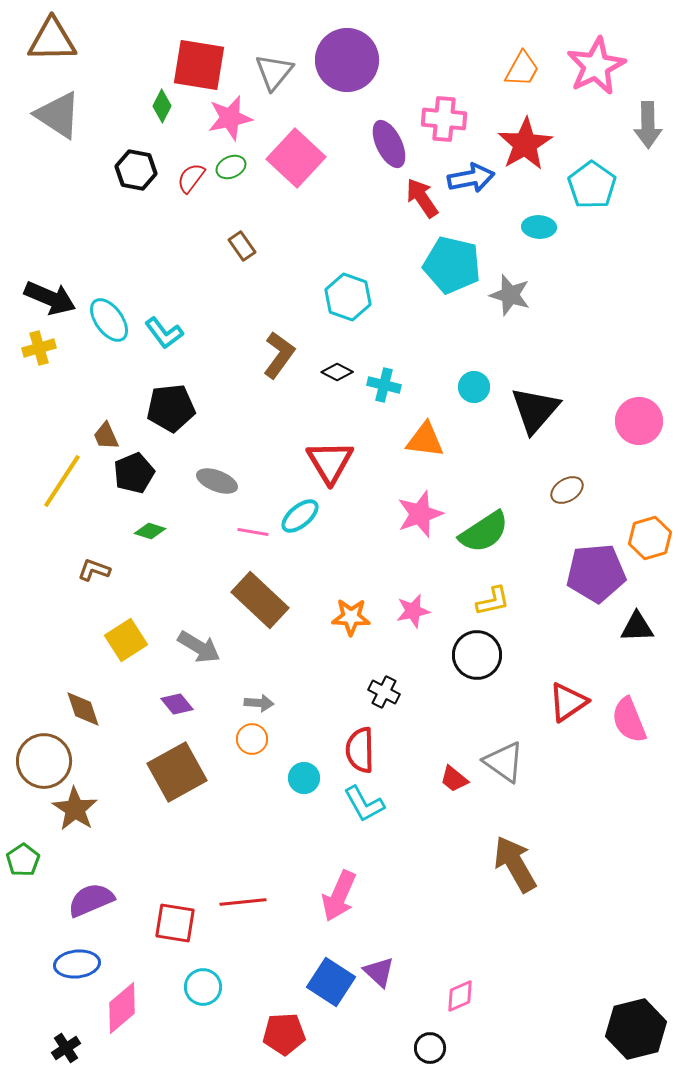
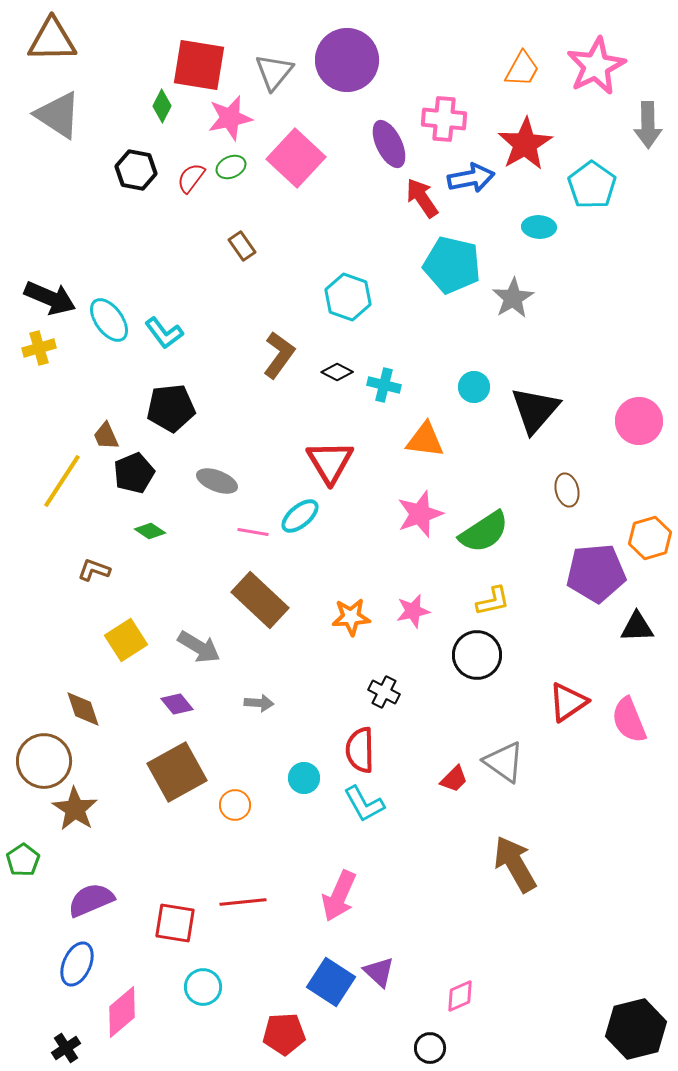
gray star at (510, 295): moved 3 px right, 3 px down; rotated 24 degrees clockwise
brown ellipse at (567, 490): rotated 72 degrees counterclockwise
green diamond at (150, 531): rotated 16 degrees clockwise
orange star at (351, 617): rotated 6 degrees counterclockwise
orange circle at (252, 739): moved 17 px left, 66 px down
red trapezoid at (454, 779): rotated 84 degrees counterclockwise
blue ellipse at (77, 964): rotated 60 degrees counterclockwise
pink diamond at (122, 1008): moved 4 px down
